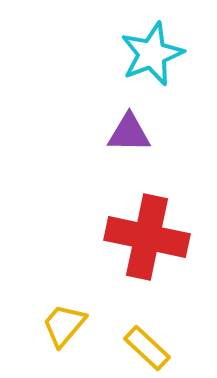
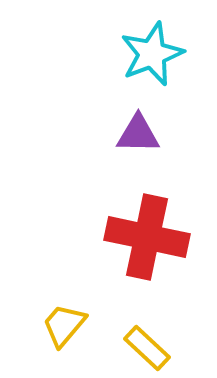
purple triangle: moved 9 px right, 1 px down
